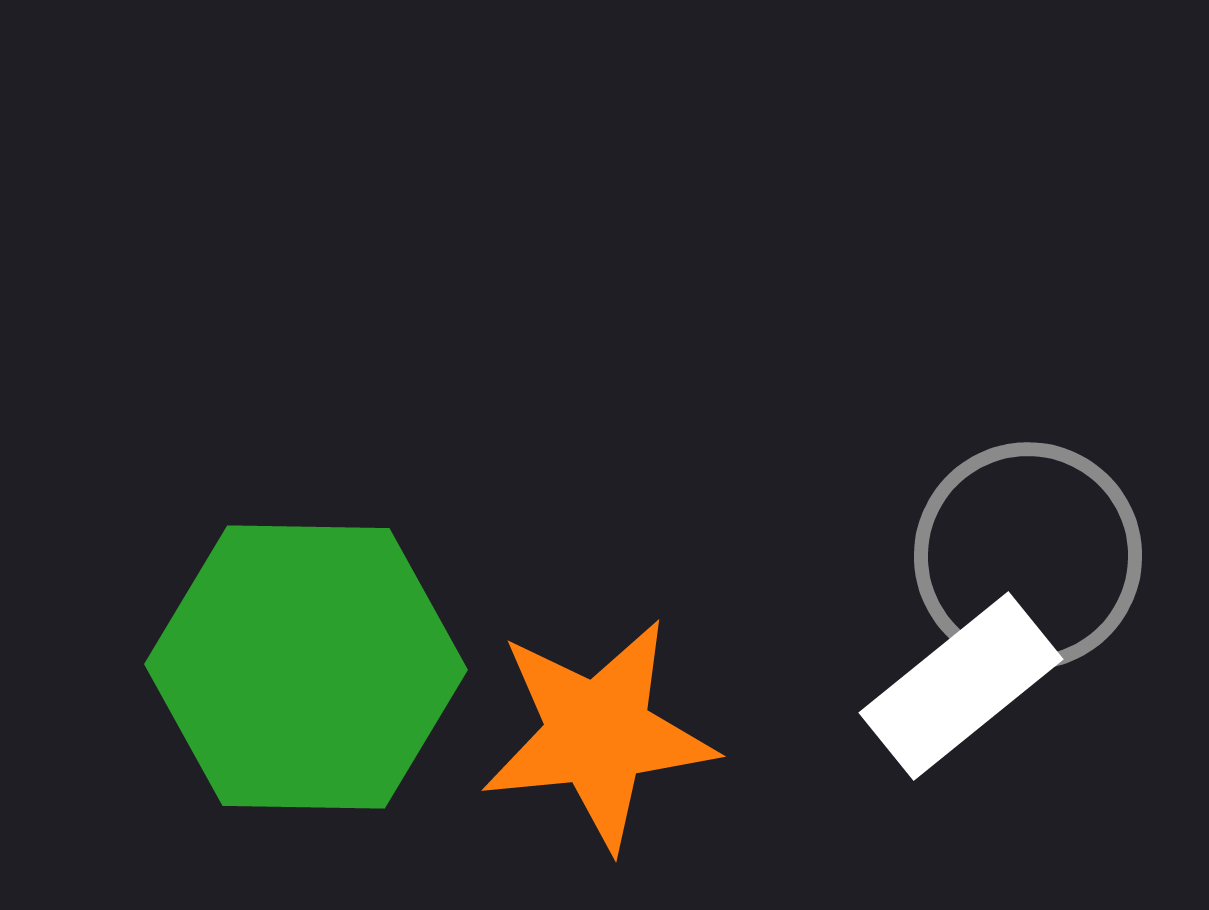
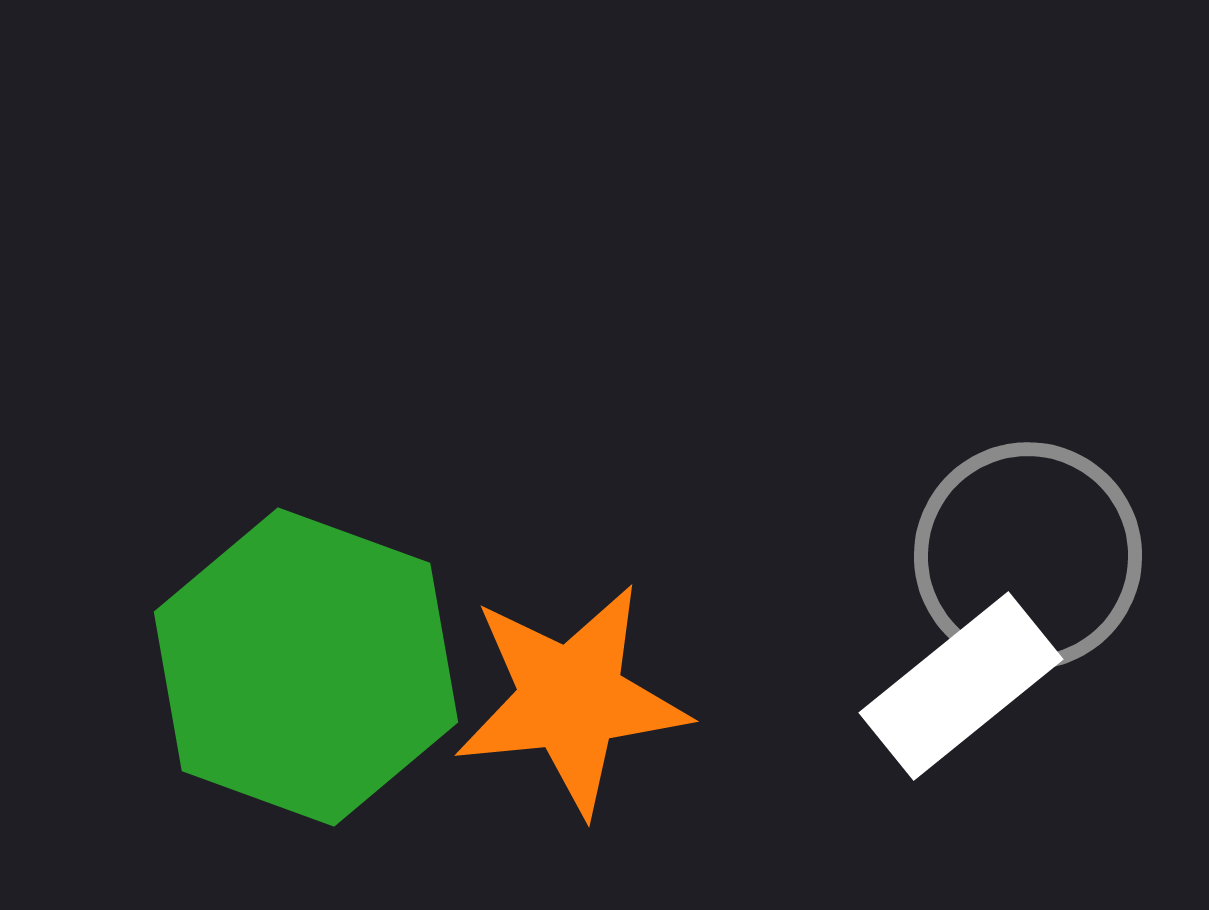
green hexagon: rotated 19 degrees clockwise
orange star: moved 27 px left, 35 px up
